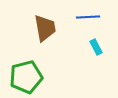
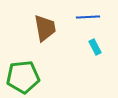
cyan rectangle: moved 1 px left
green pentagon: moved 3 px left; rotated 8 degrees clockwise
